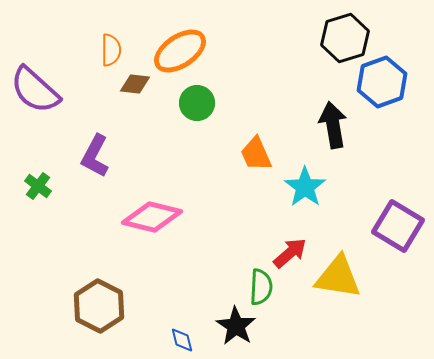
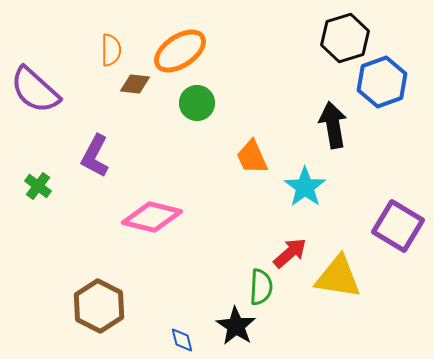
orange trapezoid: moved 4 px left, 3 px down
